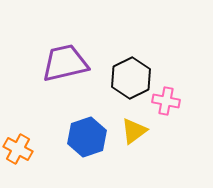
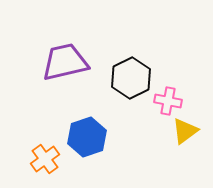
purple trapezoid: moved 1 px up
pink cross: moved 2 px right
yellow triangle: moved 51 px right
orange cross: moved 27 px right, 10 px down; rotated 24 degrees clockwise
